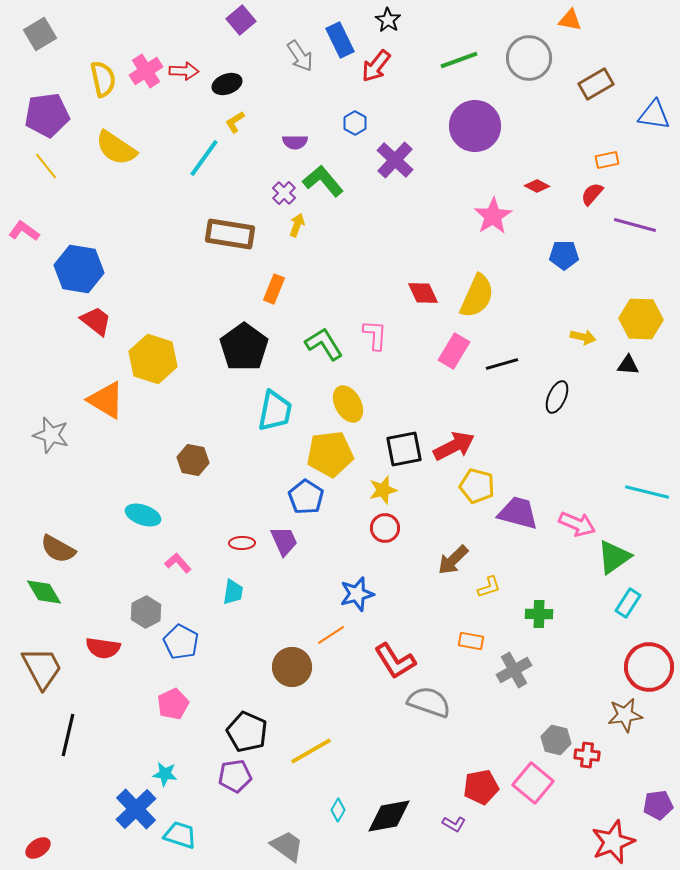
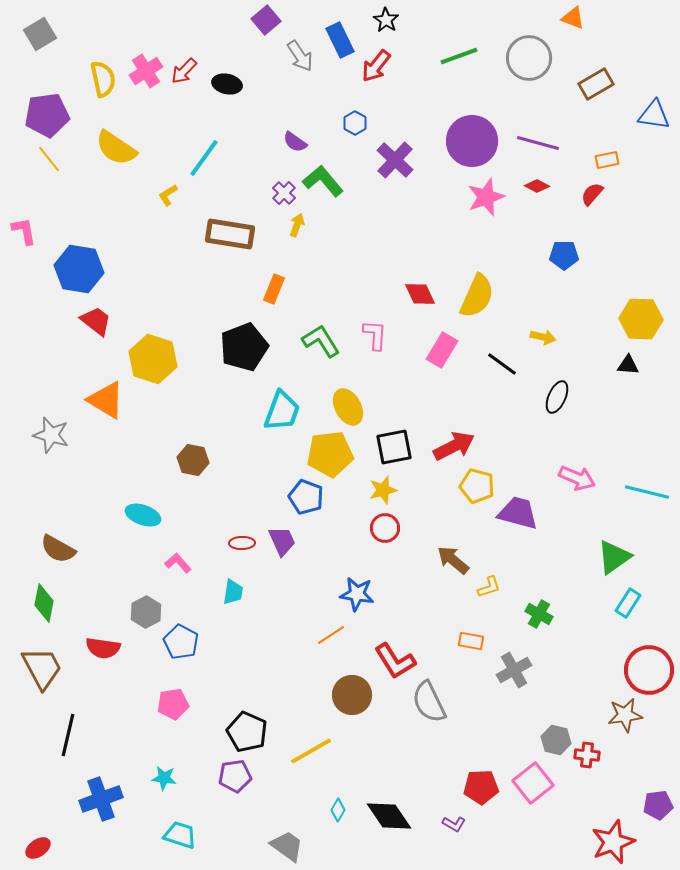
purple square at (241, 20): moved 25 px right
black star at (388, 20): moved 2 px left
orange triangle at (570, 20): moved 3 px right, 2 px up; rotated 10 degrees clockwise
green line at (459, 60): moved 4 px up
red arrow at (184, 71): rotated 132 degrees clockwise
black ellipse at (227, 84): rotated 32 degrees clockwise
yellow L-shape at (235, 122): moved 67 px left, 73 px down
purple circle at (475, 126): moved 3 px left, 15 px down
purple semicircle at (295, 142): rotated 35 degrees clockwise
yellow line at (46, 166): moved 3 px right, 7 px up
pink star at (493, 216): moved 7 px left, 19 px up; rotated 12 degrees clockwise
purple line at (635, 225): moved 97 px left, 82 px up
pink L-shape at (24, 231): rotated 44 degrees clockwise
red diamond at (423, 293): moved 3 px left, 1 px down
yellow arrow at (583, 337): moved 40 px left
green L-shape at (324, 344): moved 3 px left, 3 px up
black pentagon at (244, 347): rotated 15 degrees clockwise
pink rectangle at (454, 351): moved 12 px left, 1 px up
black line at (502, 364): rotated 52 degrees clockwise
yellow ellipse at (348, 404): moved 3 px down
cyan trapezoid at (275, 411): moved 7 px right; rotated 9 degrees clockwise
black square at (404, 449): moved 10 px left, 2 px up
blue pentagon at (306, 497): rotated 12 degrees counterclockwise
pink arrow at (577, 524): moved 46 px up
purple trapezoid at (284, 541): moved 2 px left
brown arrow at (453, 560): rotated 84 degrees clockwise
green diamond at (44, 592): moved 11 px down; rotated 42 degrees clockwise
blue star at (357, 594): rotated 24 degrees clockwise
green cross at (539, 614): rotated 28 degrees clockwise
brown circle at (292, 667): moved 60 px right, 28 px down
red circle at (649, 667): moved 3 px down
gray semicircle at (429, 702): rotated 135 degrees counterclockwise
pink pentagon at (173, 704): rotated 16 degrees clockwise
cyan star at (165, 774): moved 1 px left, 4 px down
pink square at (533, 783): rotated 12 degrees clockwise
red pentagon at (481, 787): rotated 8 degrees clockwise
blue cross at (136, 809): moved 35 px left, 10 px up; rotated 24 degrees clockwise
black diamond at (389, 816): rotated 66 degrees clockwise
